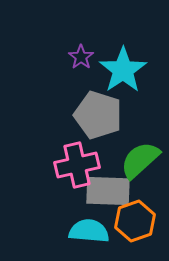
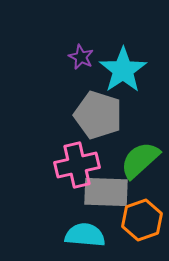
purple star: rotated 10 degrees counterclockwise
gray rectangle: moved 2 px left, 1 px down
orange hexagon: moved 7 px right, 1 px up
cyan semicircle: moved 4 px left, 4 px down
